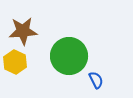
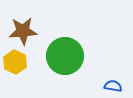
green circle: moved 4 px left
blue semicircle: moved 17 px right, 6 px down; rotated 54 degrees counterclockwise
